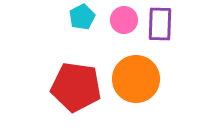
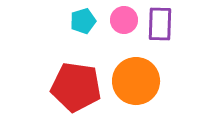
cyan pentagon: moved 1 px right, 4 px down; rotated 10 degrees clockwise
orange circle: moved 2 px down
